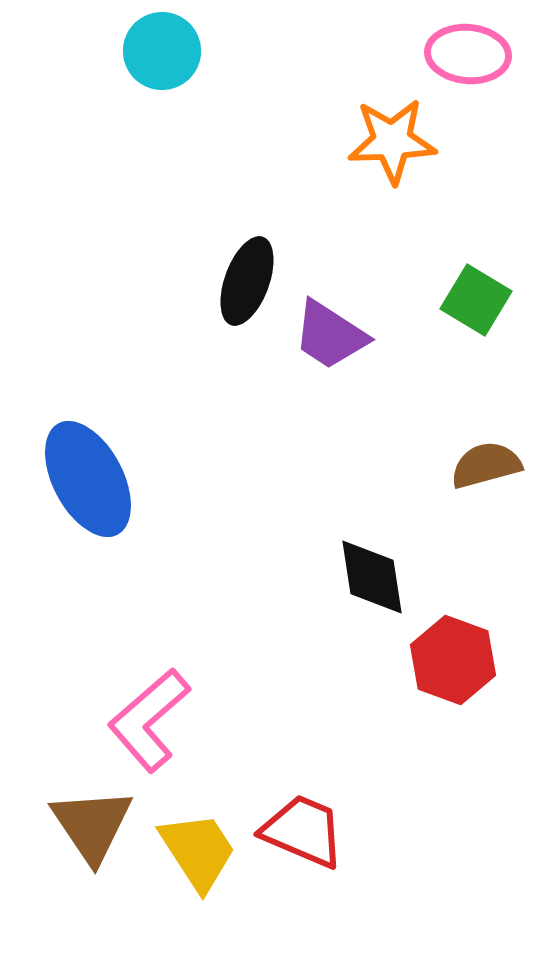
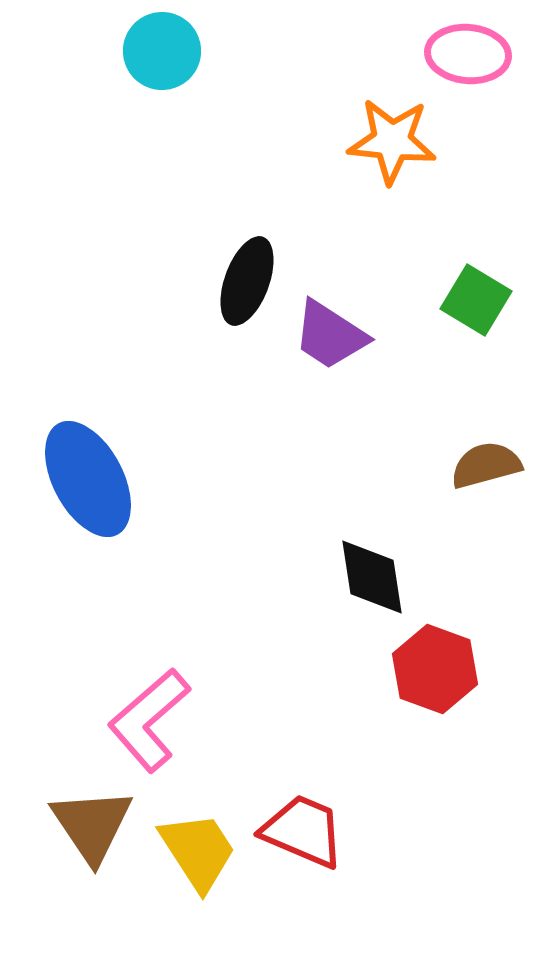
orange star: rotated 8 degrees clockwise
red hexagon: moved 18 px left, 9 px down
